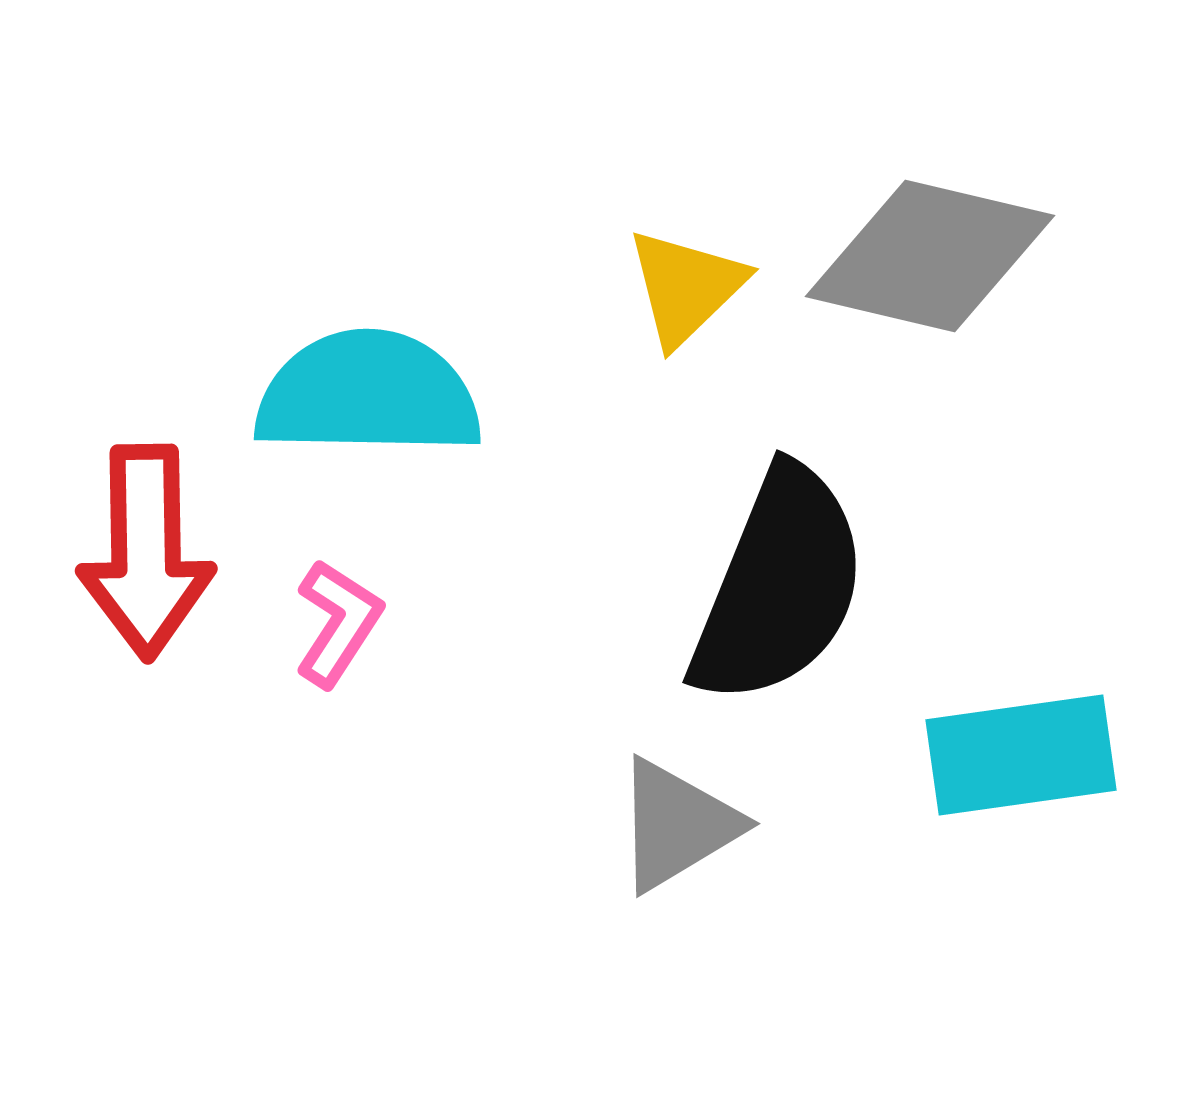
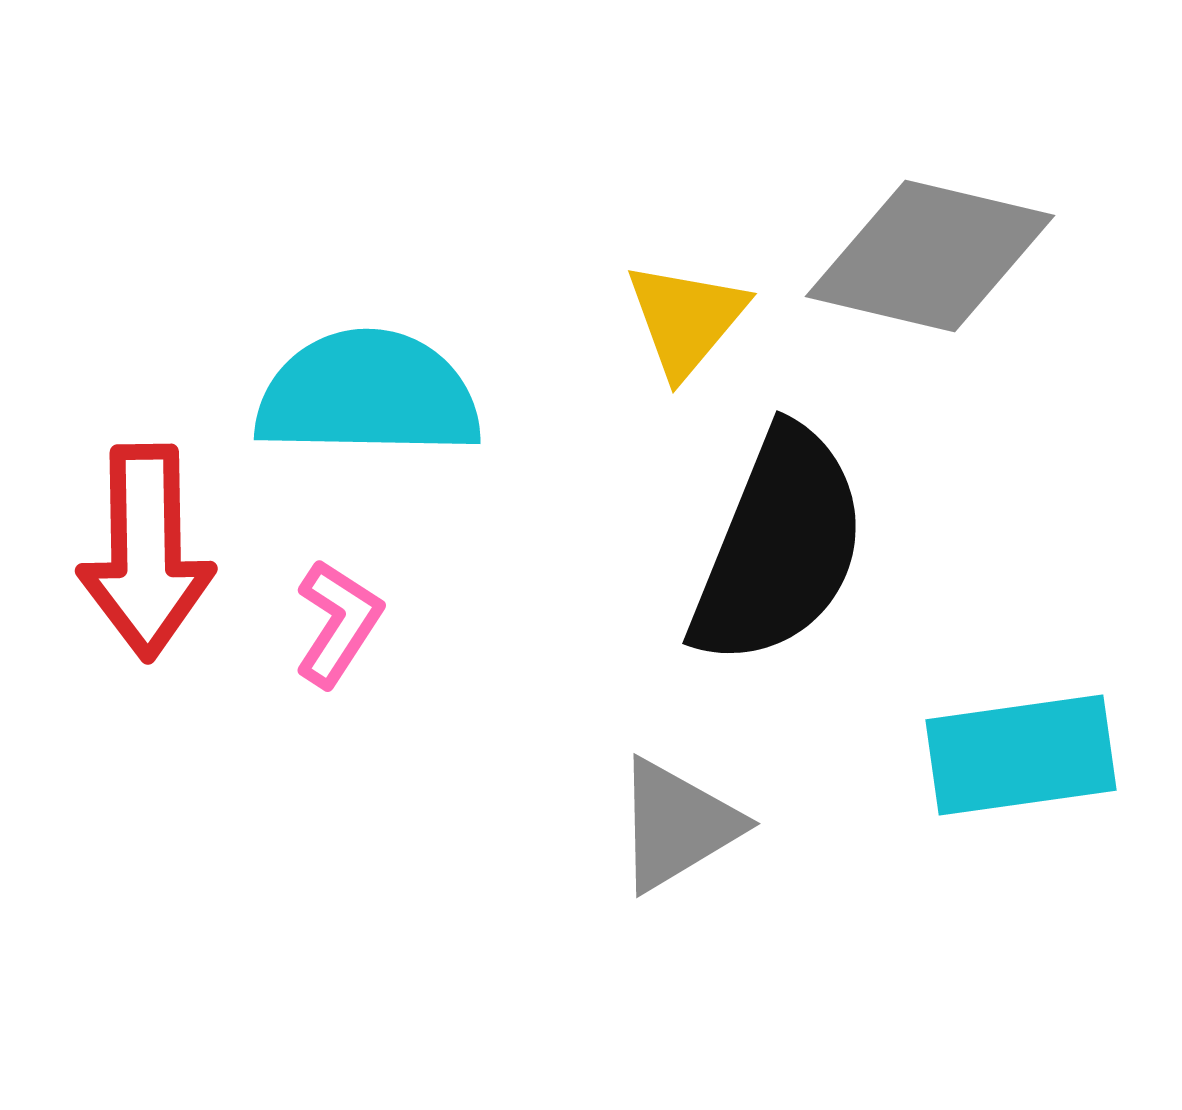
yellow triangle: moved 32 px down; rotated 6 degrees counterclockwise
black semicircle: moved 39 px up
